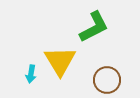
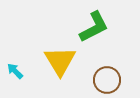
cyan arrow: moved 16 px left, 3 px up; rotated 126 degrees clockwise
